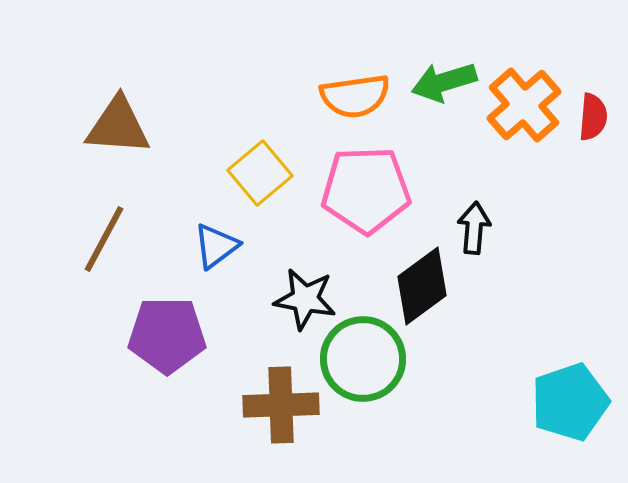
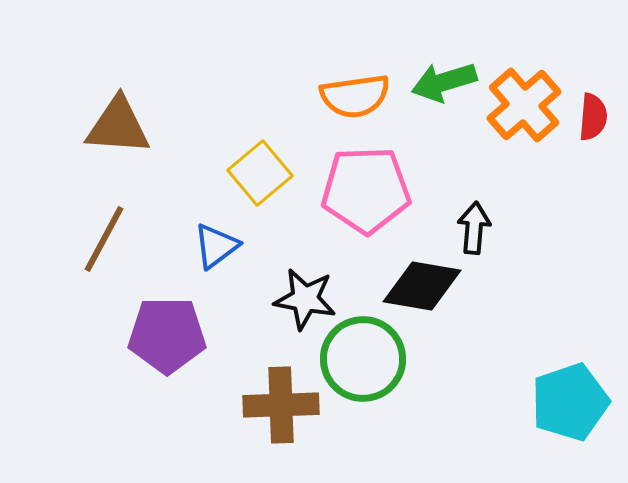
black diamond: rotated 46 degrees clockwise
